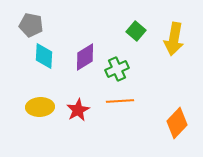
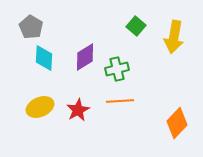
gray pentagon: moved 2 px down; rotated 20 degrees clockwise
green square: moved 5 px up
yellow arrow: moved 2 px up
cyan diamond: moved 2 px down
green cross: rotated 10 degrees clockwise
yellow ellipse: rotated 20 degrees counterclockwise
